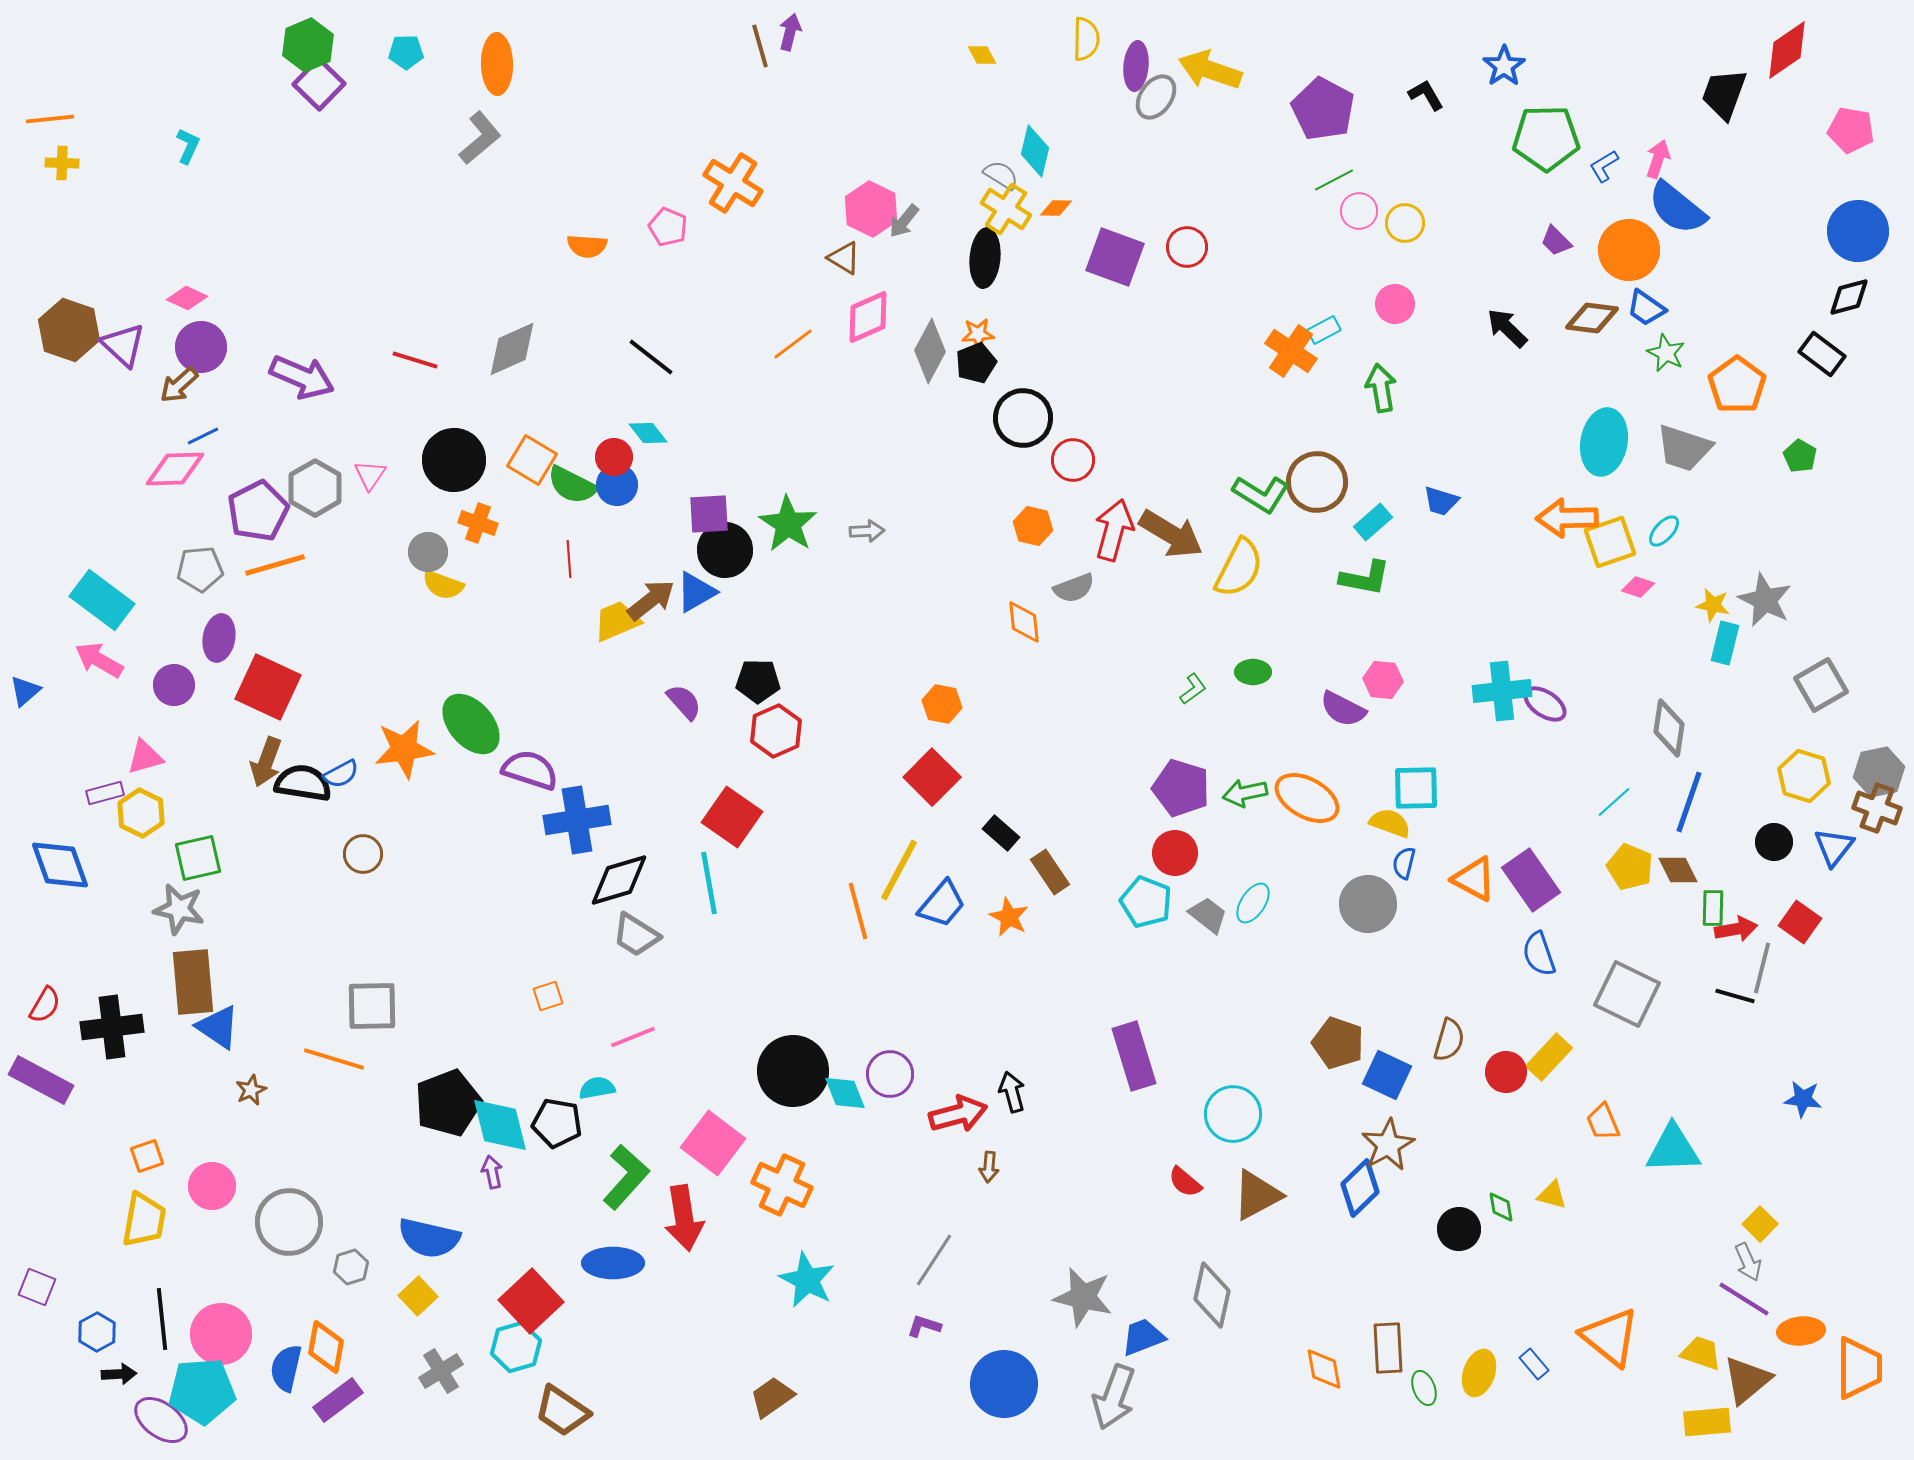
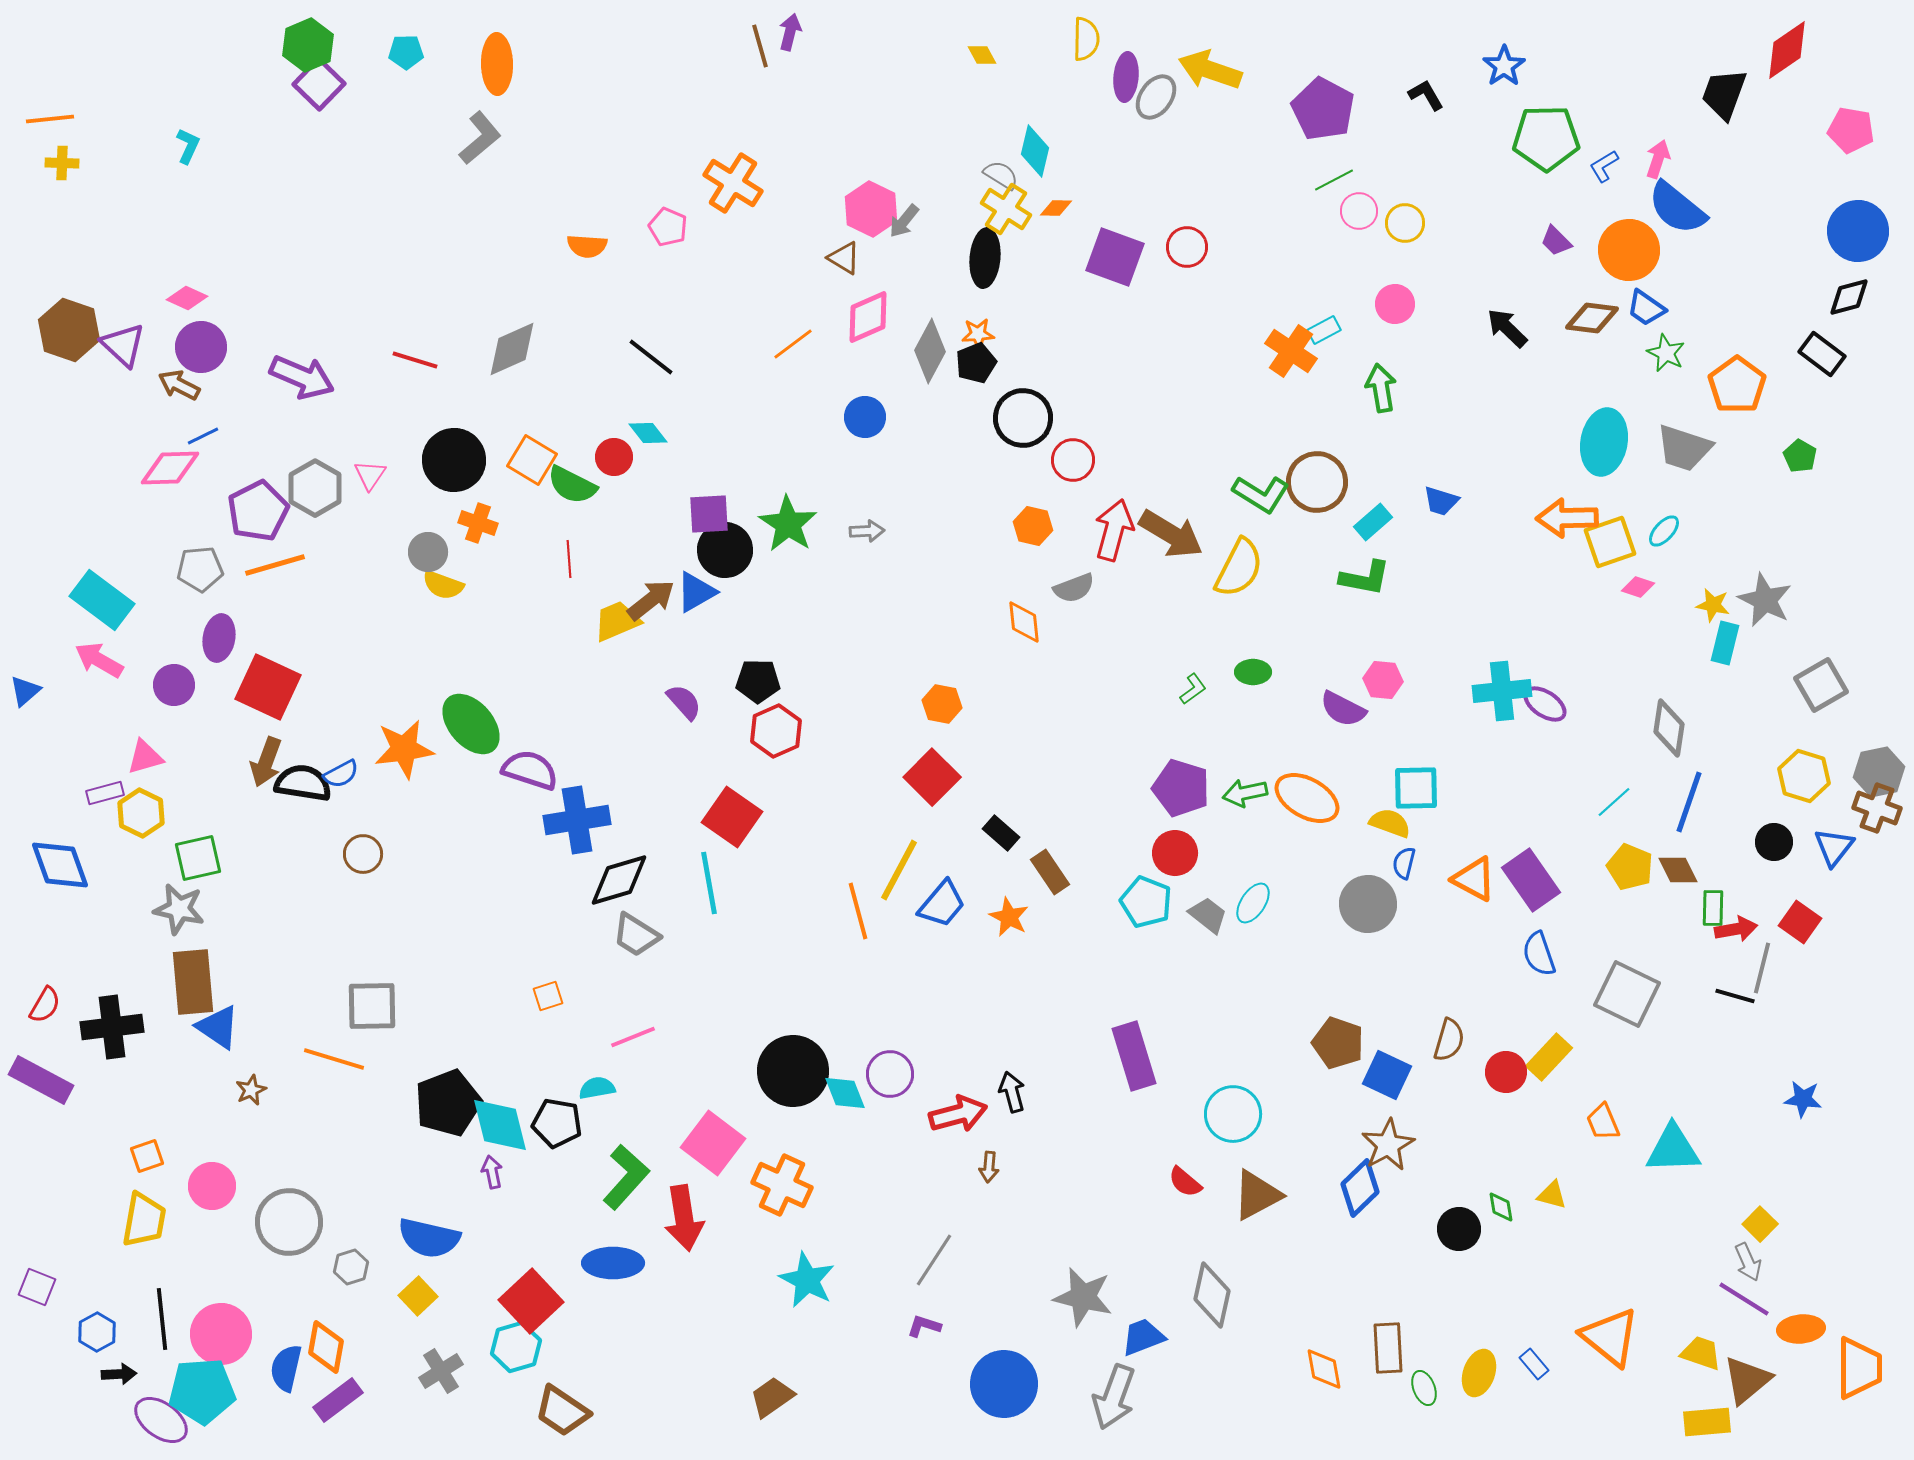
purple ellipse at (1136, 66): moved 10 px left, 11 px down
brown arrow at (179, 385): rotated 69 degrees clockwise
pink diamond at (175, 469): moved 5 px left, 1 px up
blue circle at (617, 485): moved 248 px right, 68 px up
orange ellipse at (1801, 1331): moved 2 px up
